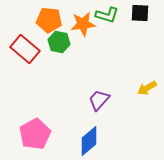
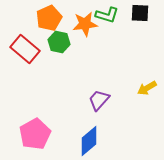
orange pentagon: moved 2 px up; rotated 30 degrees counterclockwise
orange star: moved 2 px right
